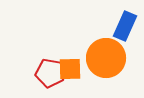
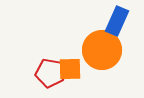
blue rectangle: moved 8 px left, 5 px up
orange circle: moved 4 px left, 8 px up
